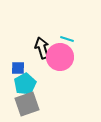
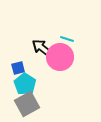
black arrow: rotated 35 degrees counterclockwise
blue square: rotated 16 degrees counterclockwise
cyan pentagon: rotated 10 degrees counterclockwise
gray square: rotated 10 degrees counterclockwise
